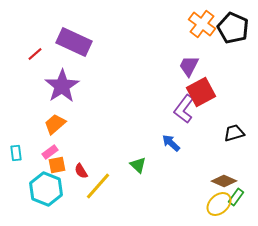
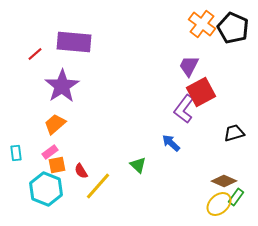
purple rectangle: rotated 20 degrees counterclockwise
